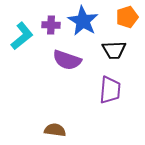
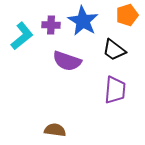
orange pentagon: moved 2 px up
black trapezoid: rotated 40 degrees clockwise
purple semicircle: moved 1 px down
purple trapezoid: moved 5 px right
